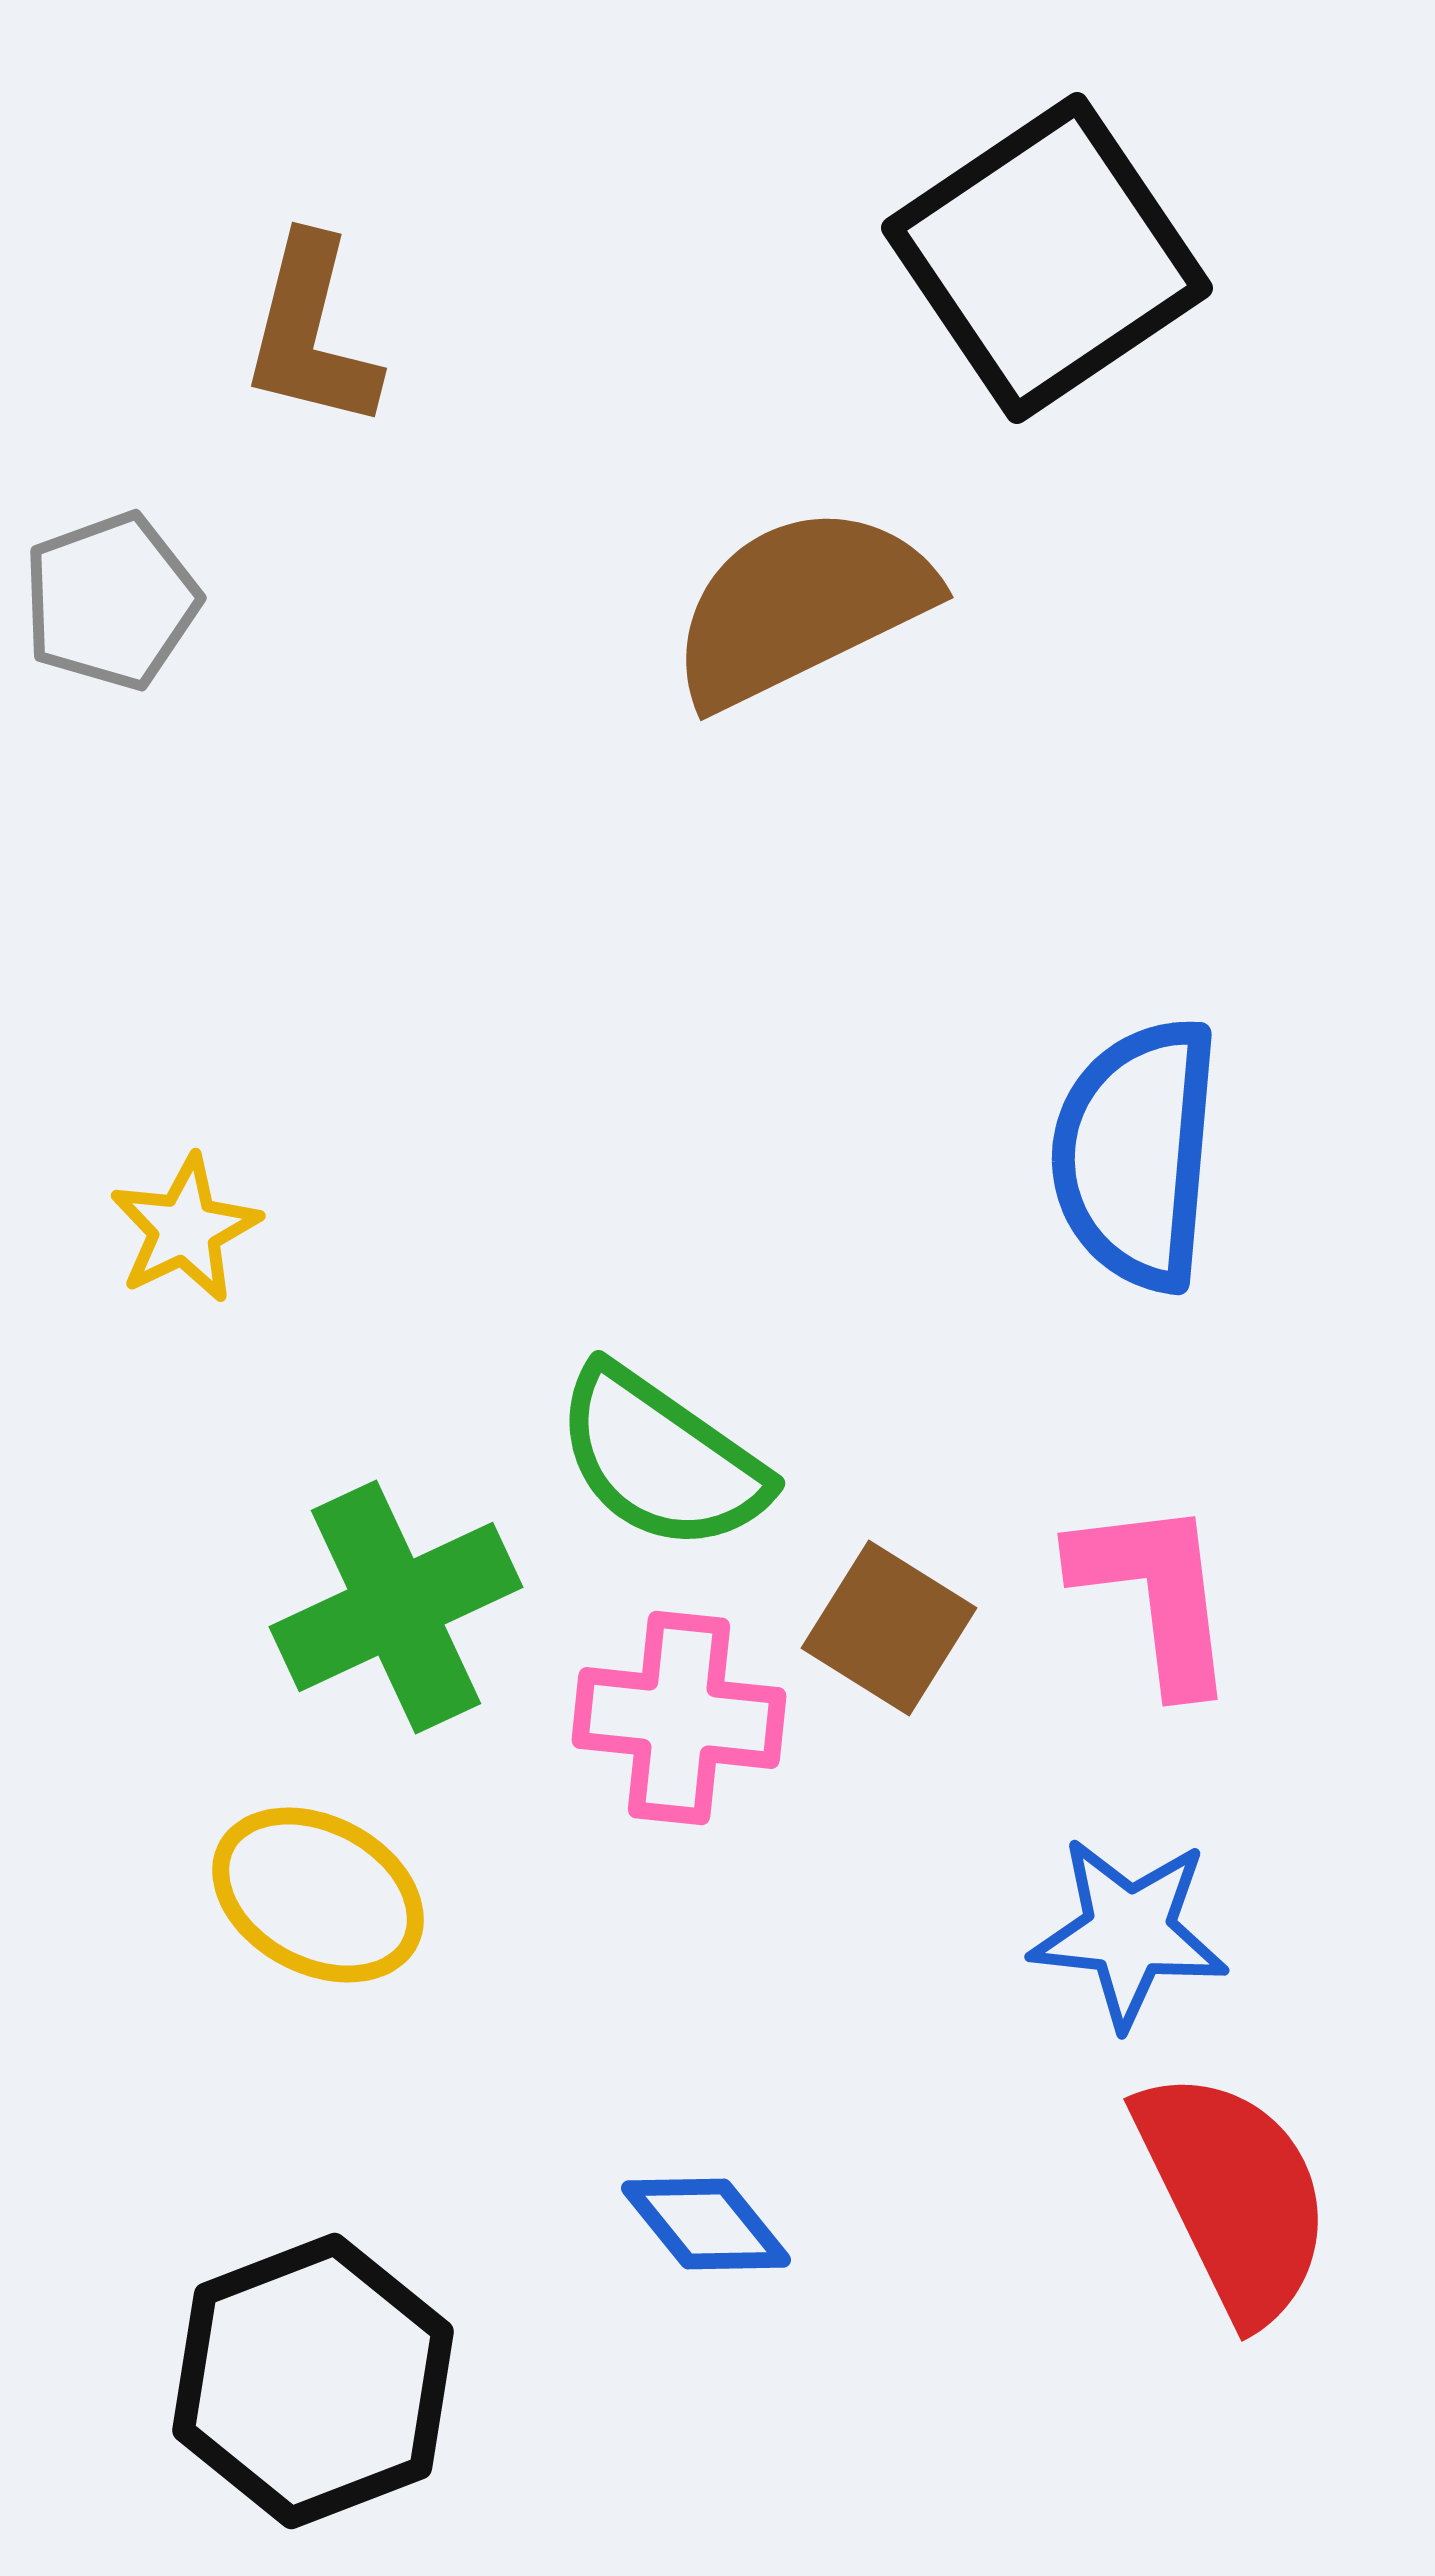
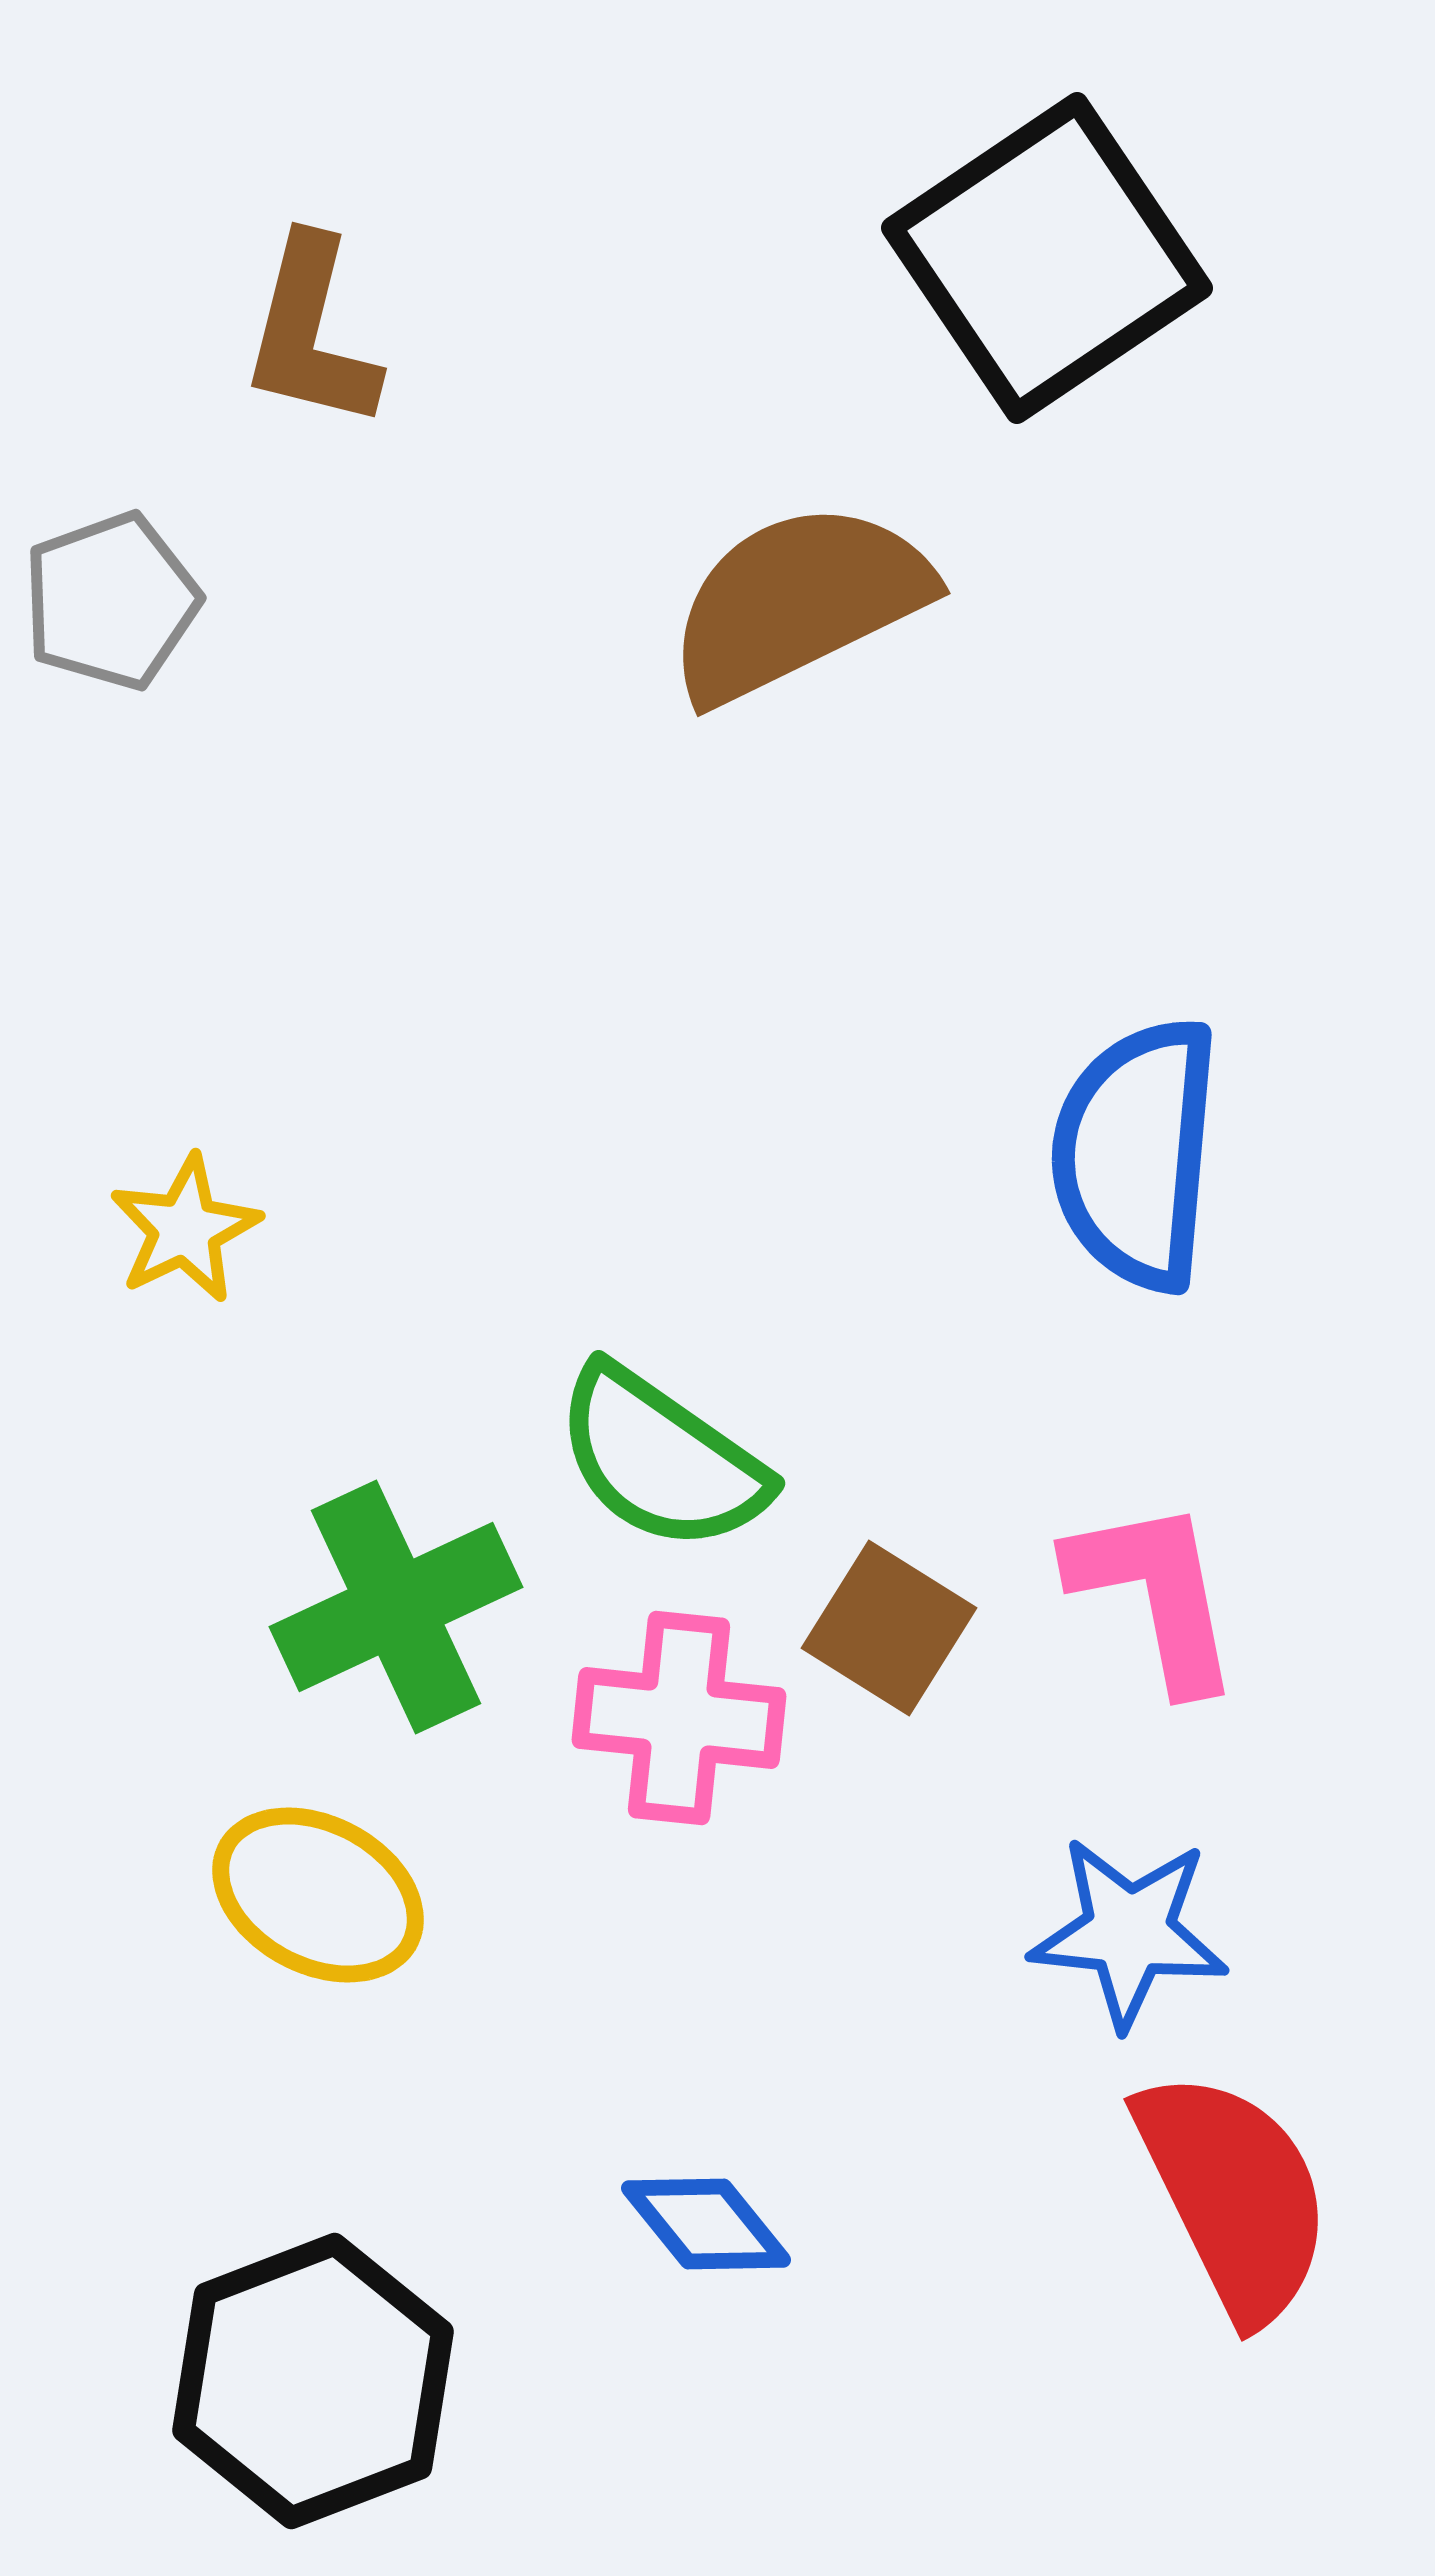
brown semicircle: moved 3 px left, 4 px up
pink L-shape: rotated 4 degrees counterclockwise
